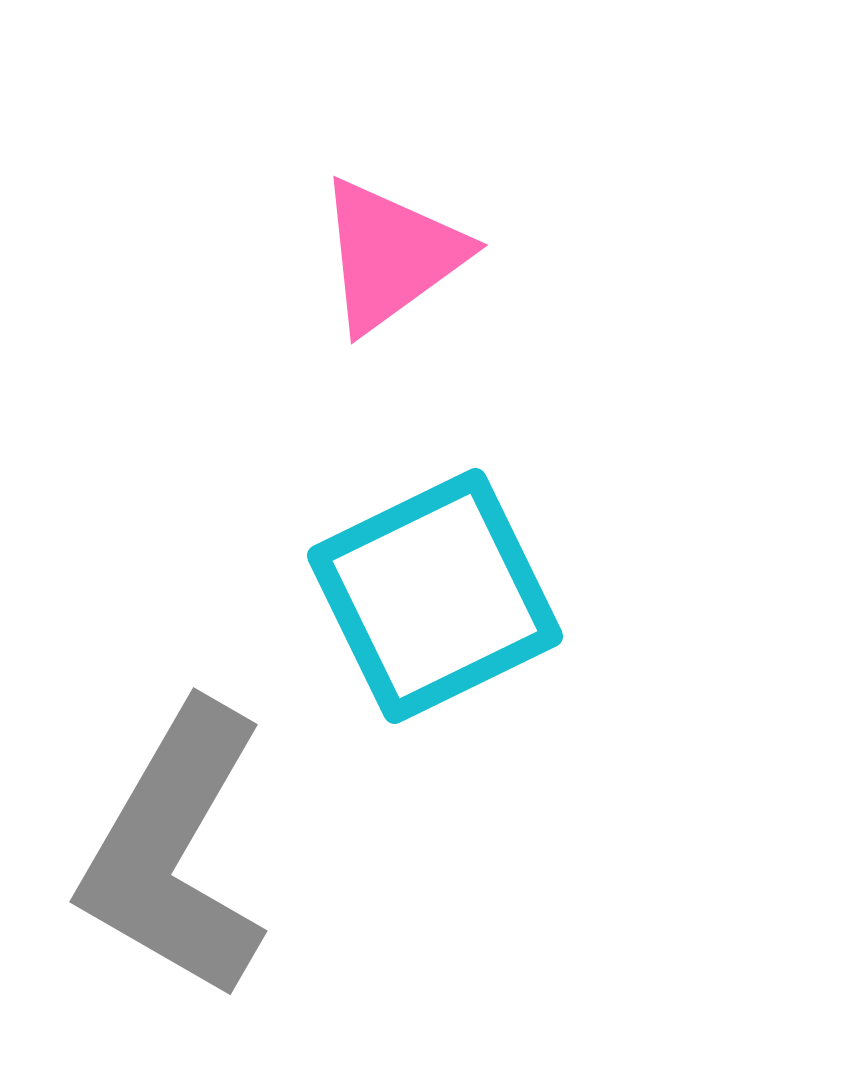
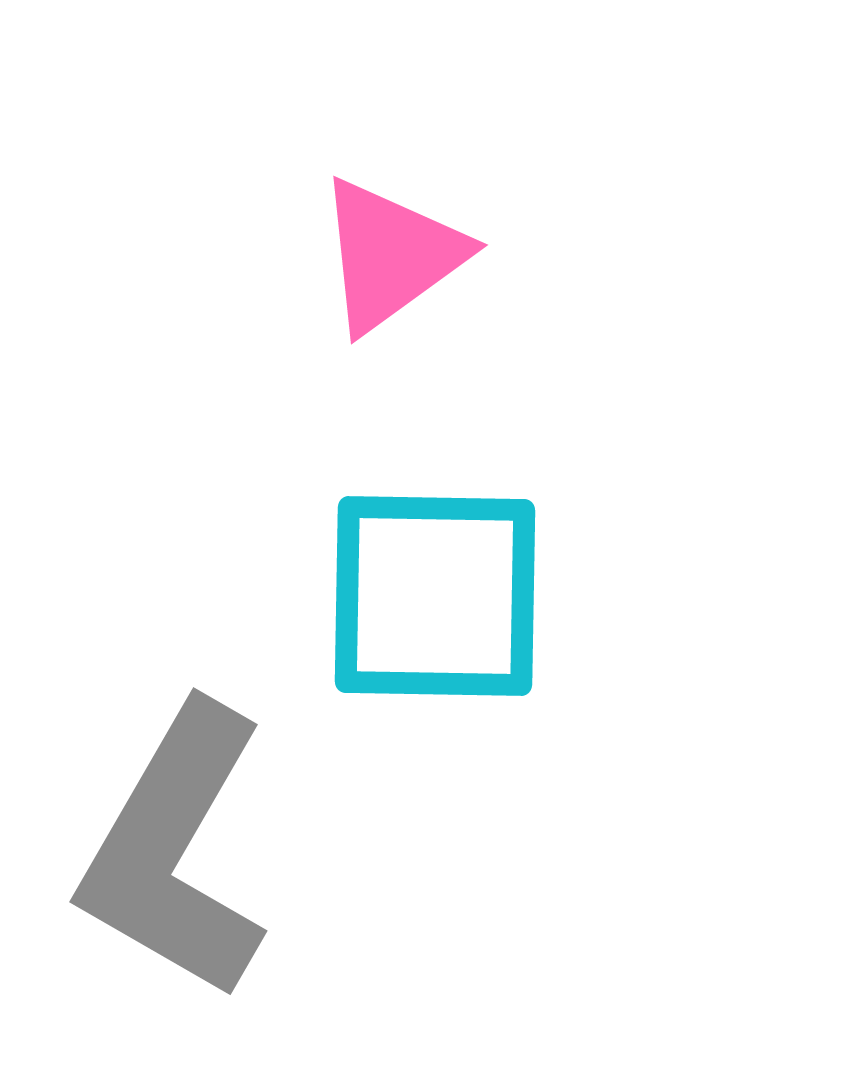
cyan square: rotated 27 degrees clockwise
